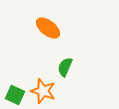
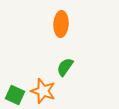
orange ellipse: moved 13 px right, 4 px up; rotated 55 degrees clockwise
green semicircle: rotated 12 degrees clockwise
